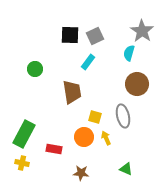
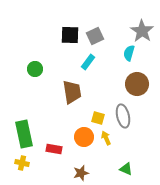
yellow square: moved 3 px right, 1 px down
green rectangle: rotated 40 degrees counterclockwise
brown star: rotated 21 degrees counterclockwise
